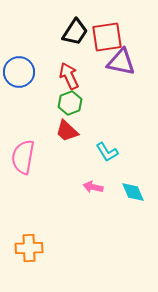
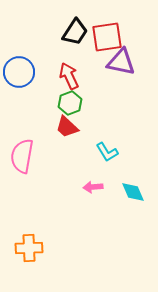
red trapezoid: moved 4 px up
pink semicircle: moved 1 px left, 1 px up
pink arrow: rotated 18 degrees counterclockwise
